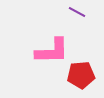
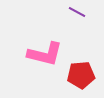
pink L-shape: moved 7 px left, 3 px down; rotated 15 degrees clockwise
